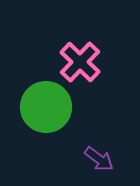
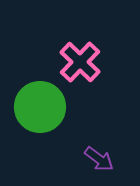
green circle: moved 6 px left
